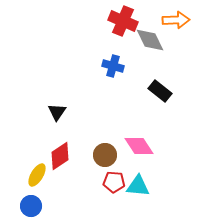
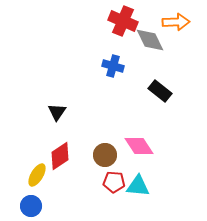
orange arrow: moved 2 px down
